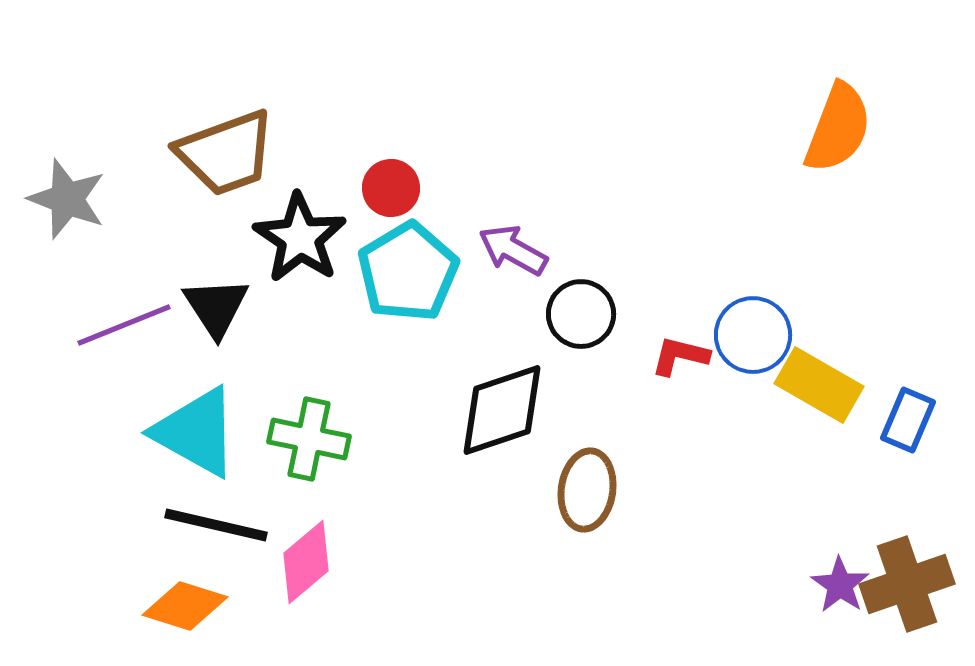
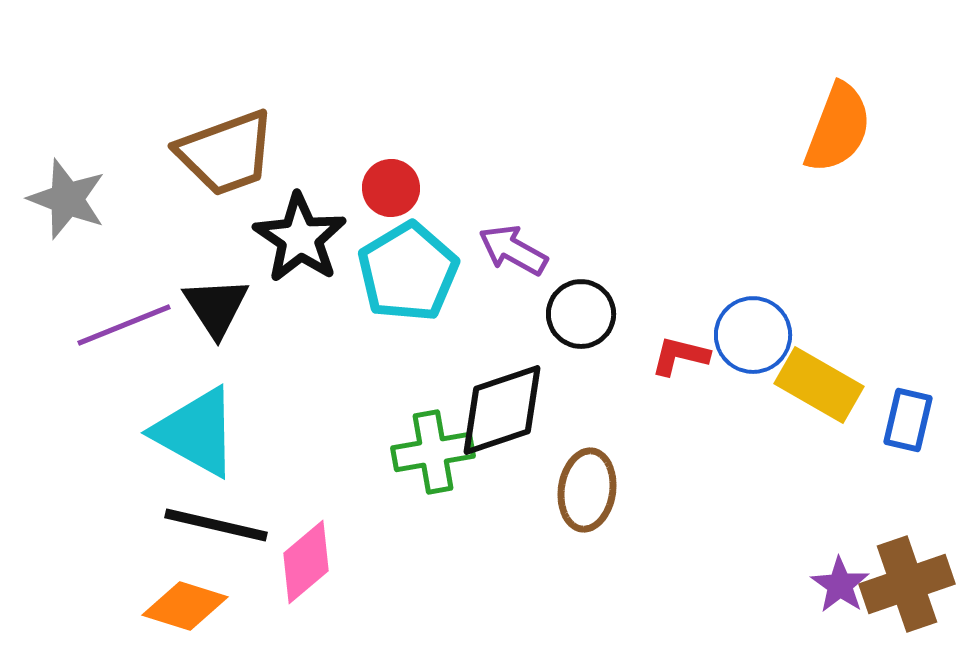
blue rectangle: rotated 10 degrees counterclockwise
green cross: moved 124 px right, 13 px down; rotated 22 degrees counterclockwise
